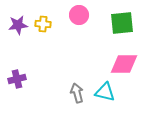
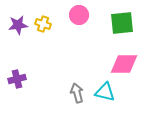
yellow cross: rotated 14 degrees clockwise
